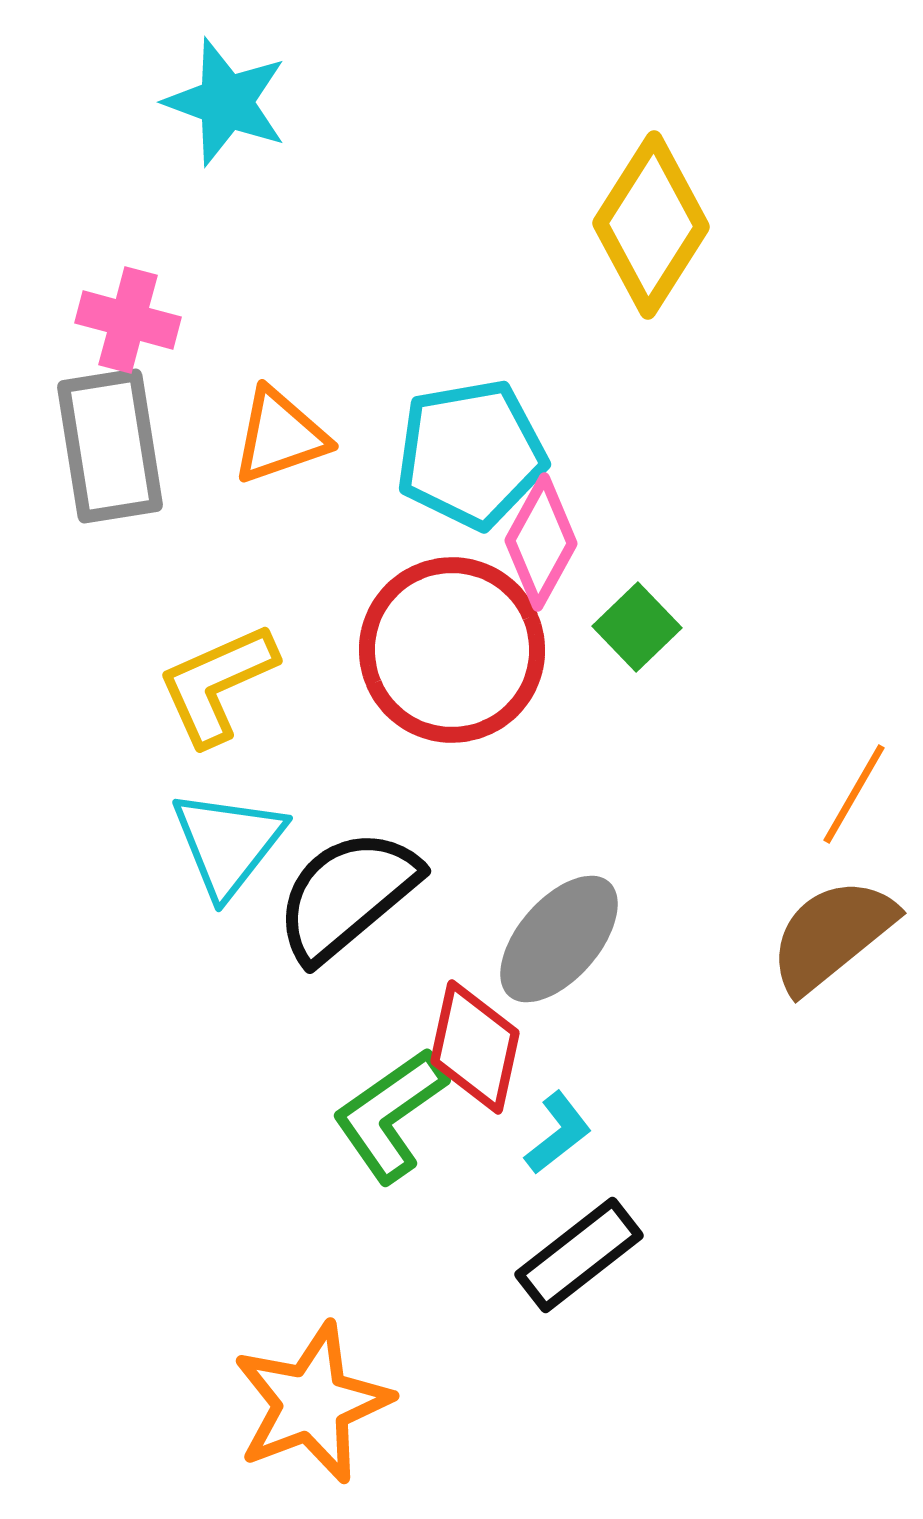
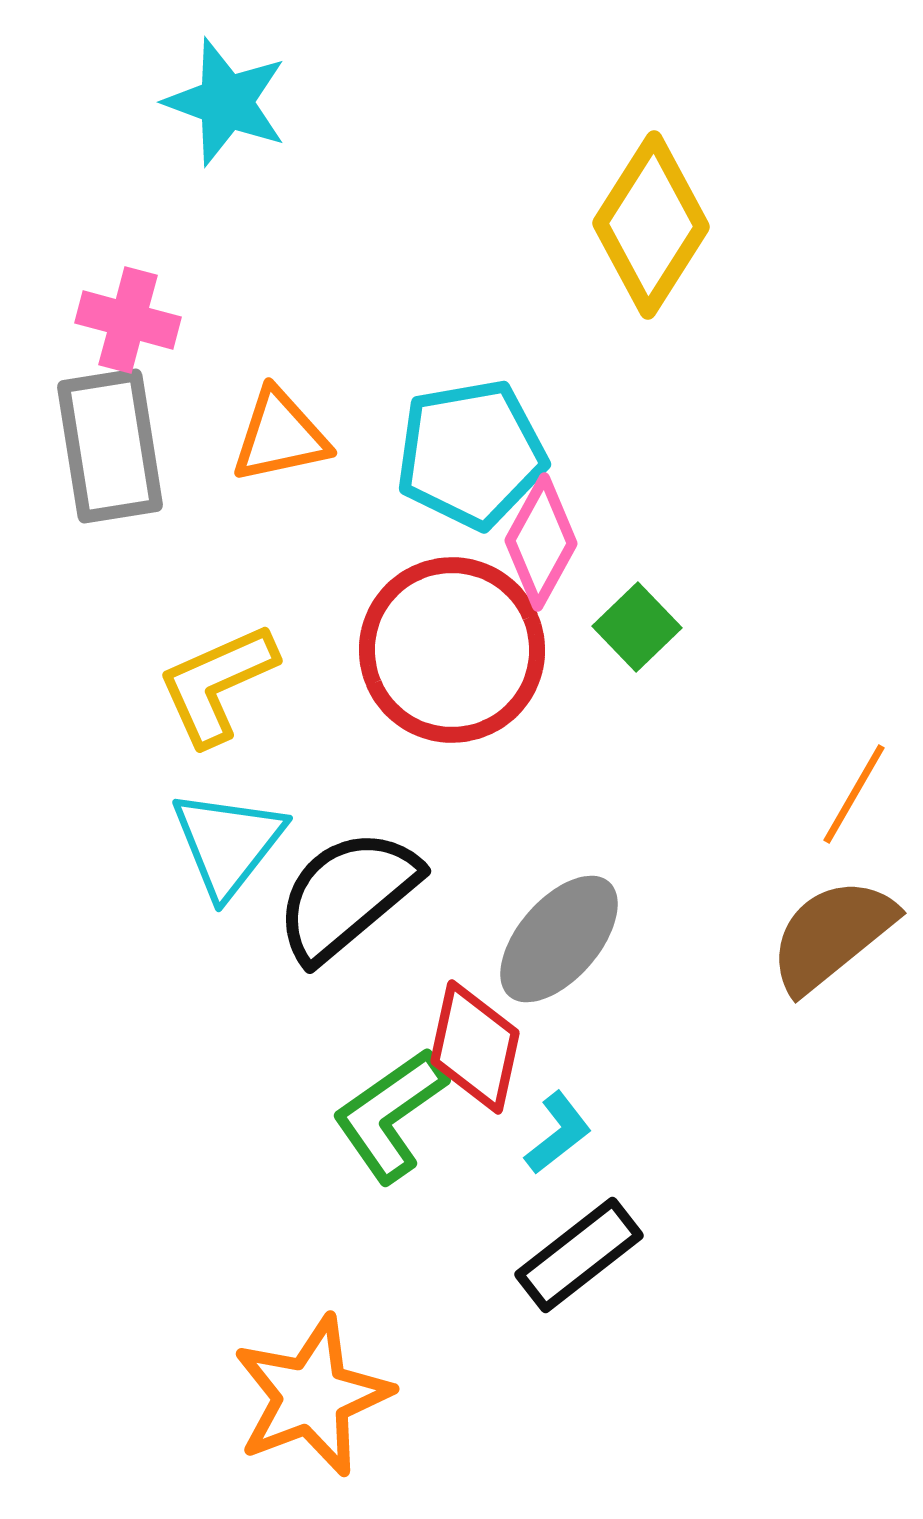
orange triangle: rotated 7 degrees clockwise
orange star: moved 7 px up
